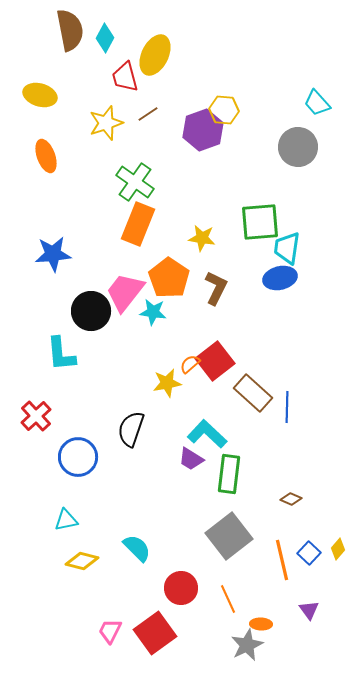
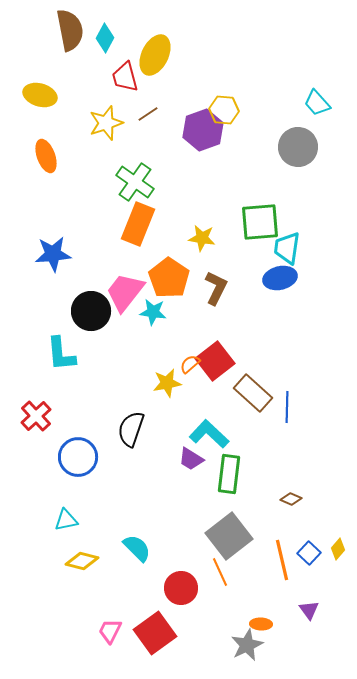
cyan L-shape at (207, 434): moved 2 px right
orange line at (228, 599): moved 8 px left, 27 px up
